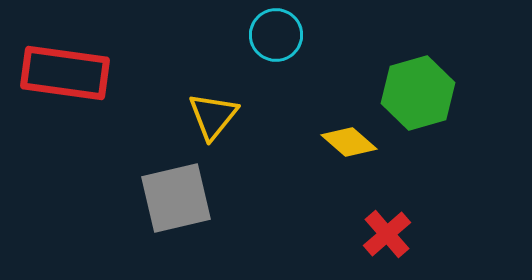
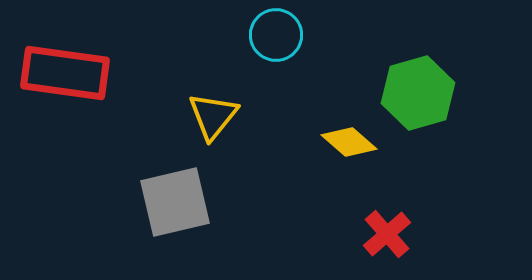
gray square: moved 1 px left, 4 px down
